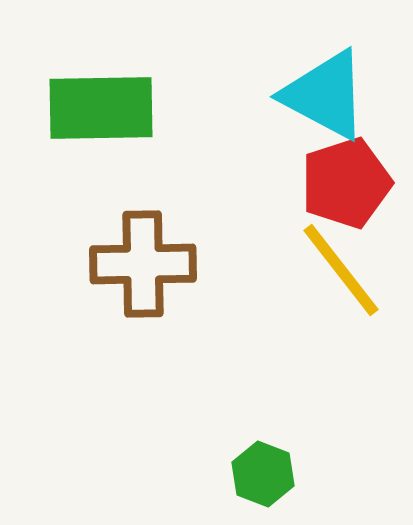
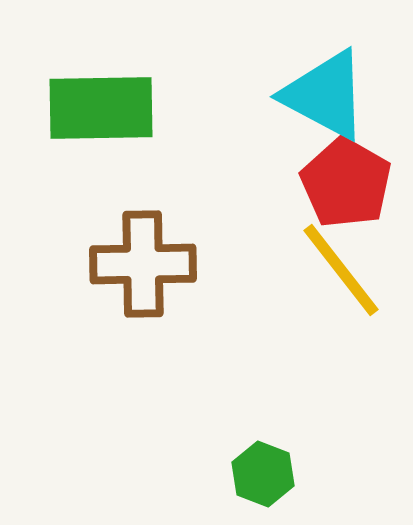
red pentagon: rotated 24 degrees counterclockwise
